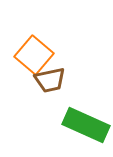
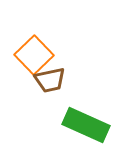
orange square: rotated 6 degrees clockwise
